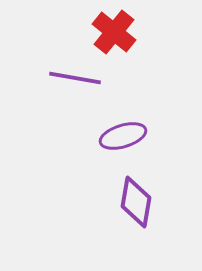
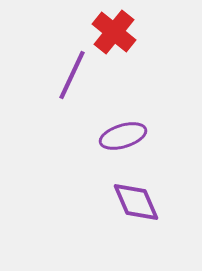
purple line: moved 3 px left, 3 px up; rotated 75 degrees counterclockwise
purple diamond: rotated 33 degrees counterclockwise
